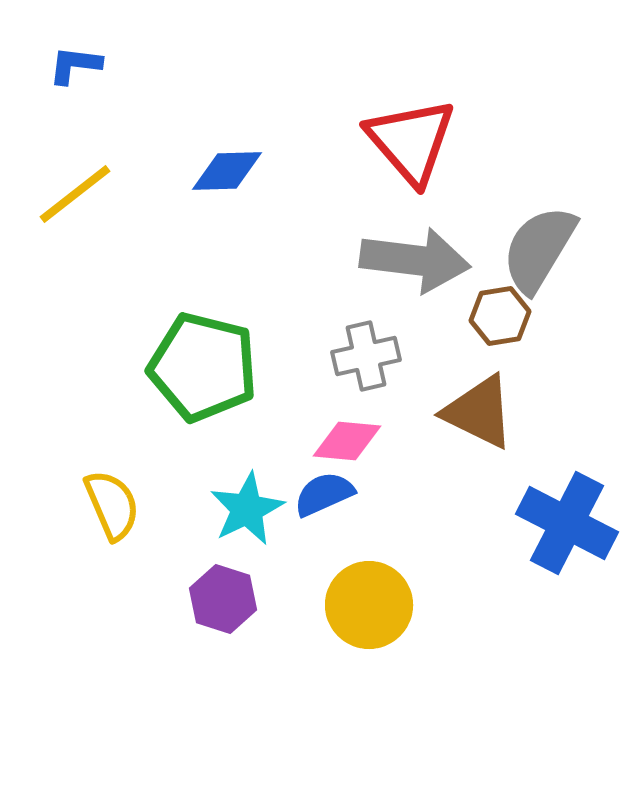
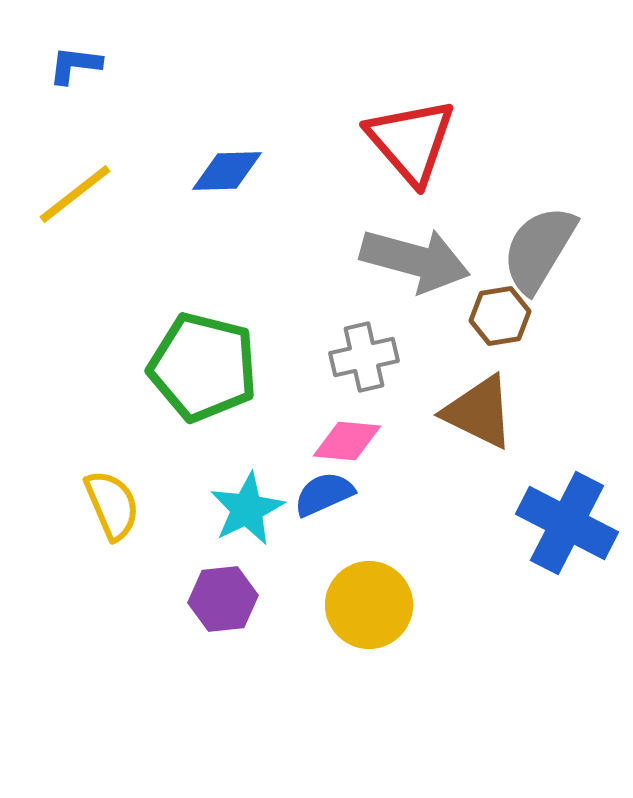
gray arrow: rotated 8 degrees clockwise
gray cross: moved 2 px left, 1 px down
purple hexagon: rotated 24 degrees counterclockwise
